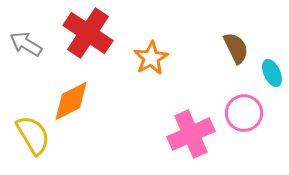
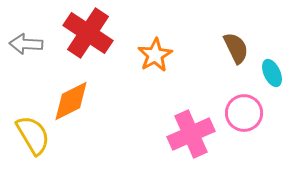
gray arrow: rotated 28 degrees counterclockwise
orange star: moved 4 px right, 3 px up
